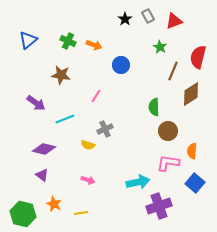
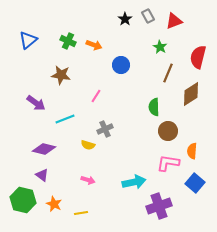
brown line: moved 5 px left, 2 px down
cyan arrow: moved 4 px left
green hexagon: moved 14 px up
